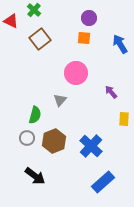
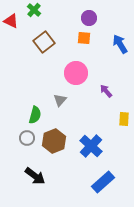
brown square: moved 4 px right, 3 px down
purple arrow: moved 5 px left, 1 px up
